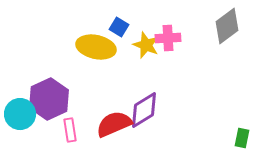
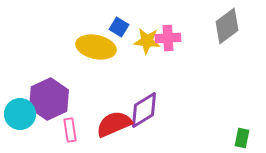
yellow star: moved 1 px right, 4 px up; rotated 16 degrees counterclockwise
